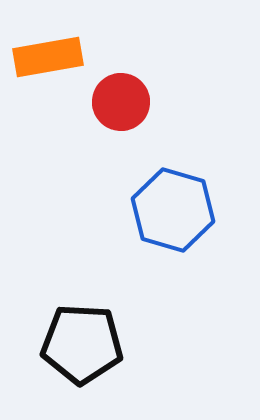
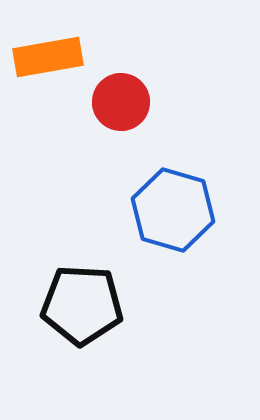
black pentagon: moved 39 px up
